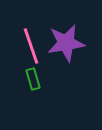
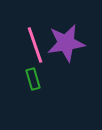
pink line: moved 4 px right, 1 px up
